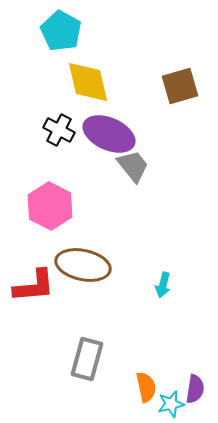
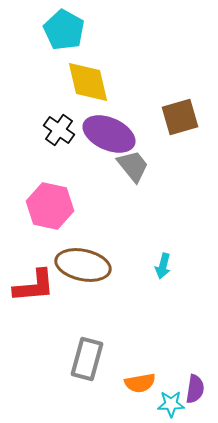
cyan pentagon: moved 3 px right, 1 px up
brown square: moved 31 px down
black cross: rotated 8 degrees clockwise
pink hexagon: rotated 15 degrees counterclockwise
cyan arrow: moved 19 px up
orange semicircle: moved 6 px left, 4 px up; rotated 92 degrees clockwise
cyan star: rotated 12 degrees clockwise
